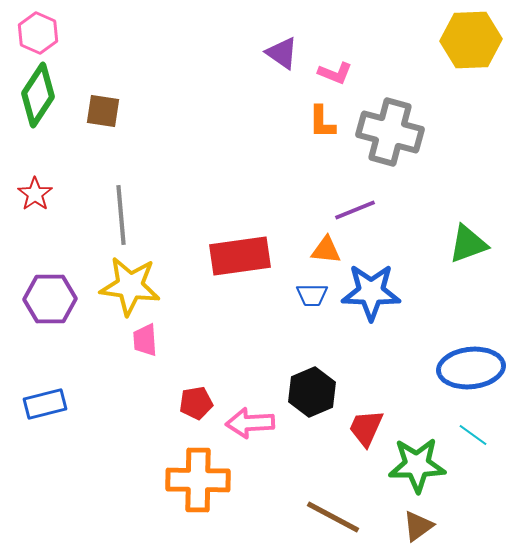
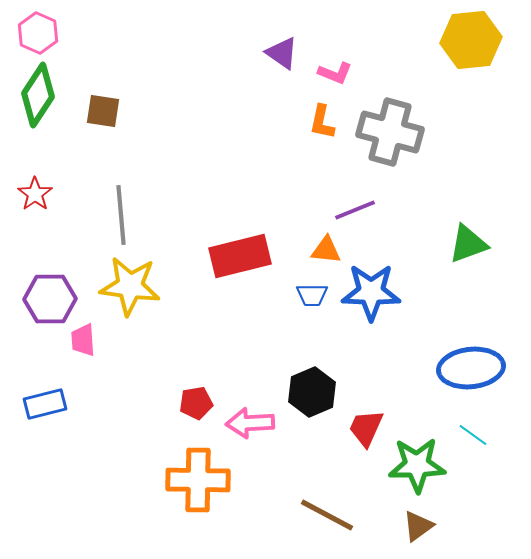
yellow hexagon: rotated 4 degrees counterclockwise
orange L-shape: rotated 12 degrees clockwise
red rectangle: rotated 6 degrees counterclockwise
pink trapezoid: moved 62 px left
brown line: moved 6 px left, 2 px up
